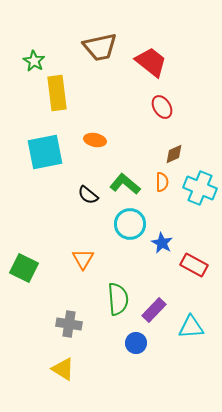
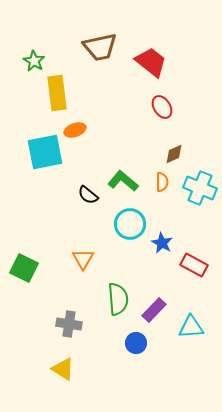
orange ellipse: moved 20 px left, 10 px up; rotated 30 degrees counterclockwise
green L-shape: moved 2 px left, 3 px up
